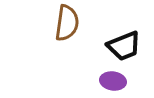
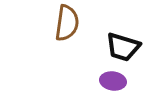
black trapezoid: moved 1 px left, 1 px down; rotated 39 degrees clockwise
